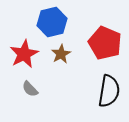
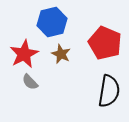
brown star: rotated 18 degrees counterclockwise
gray semicircle: moved 7 px up
